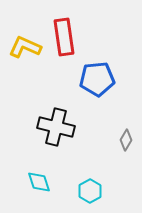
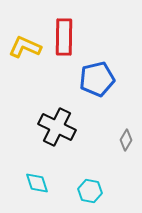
red rectangle: rotated 9 degrees clockwise
blue pentagon: rotated 8 degrees counterclockwise
black cross: moved 1 px right; rotated 12 degrees clockwise
cyan diamond: moved 2 px left, 1 px down
cyan hexagon: rotated 20 degrees counterclockwise
